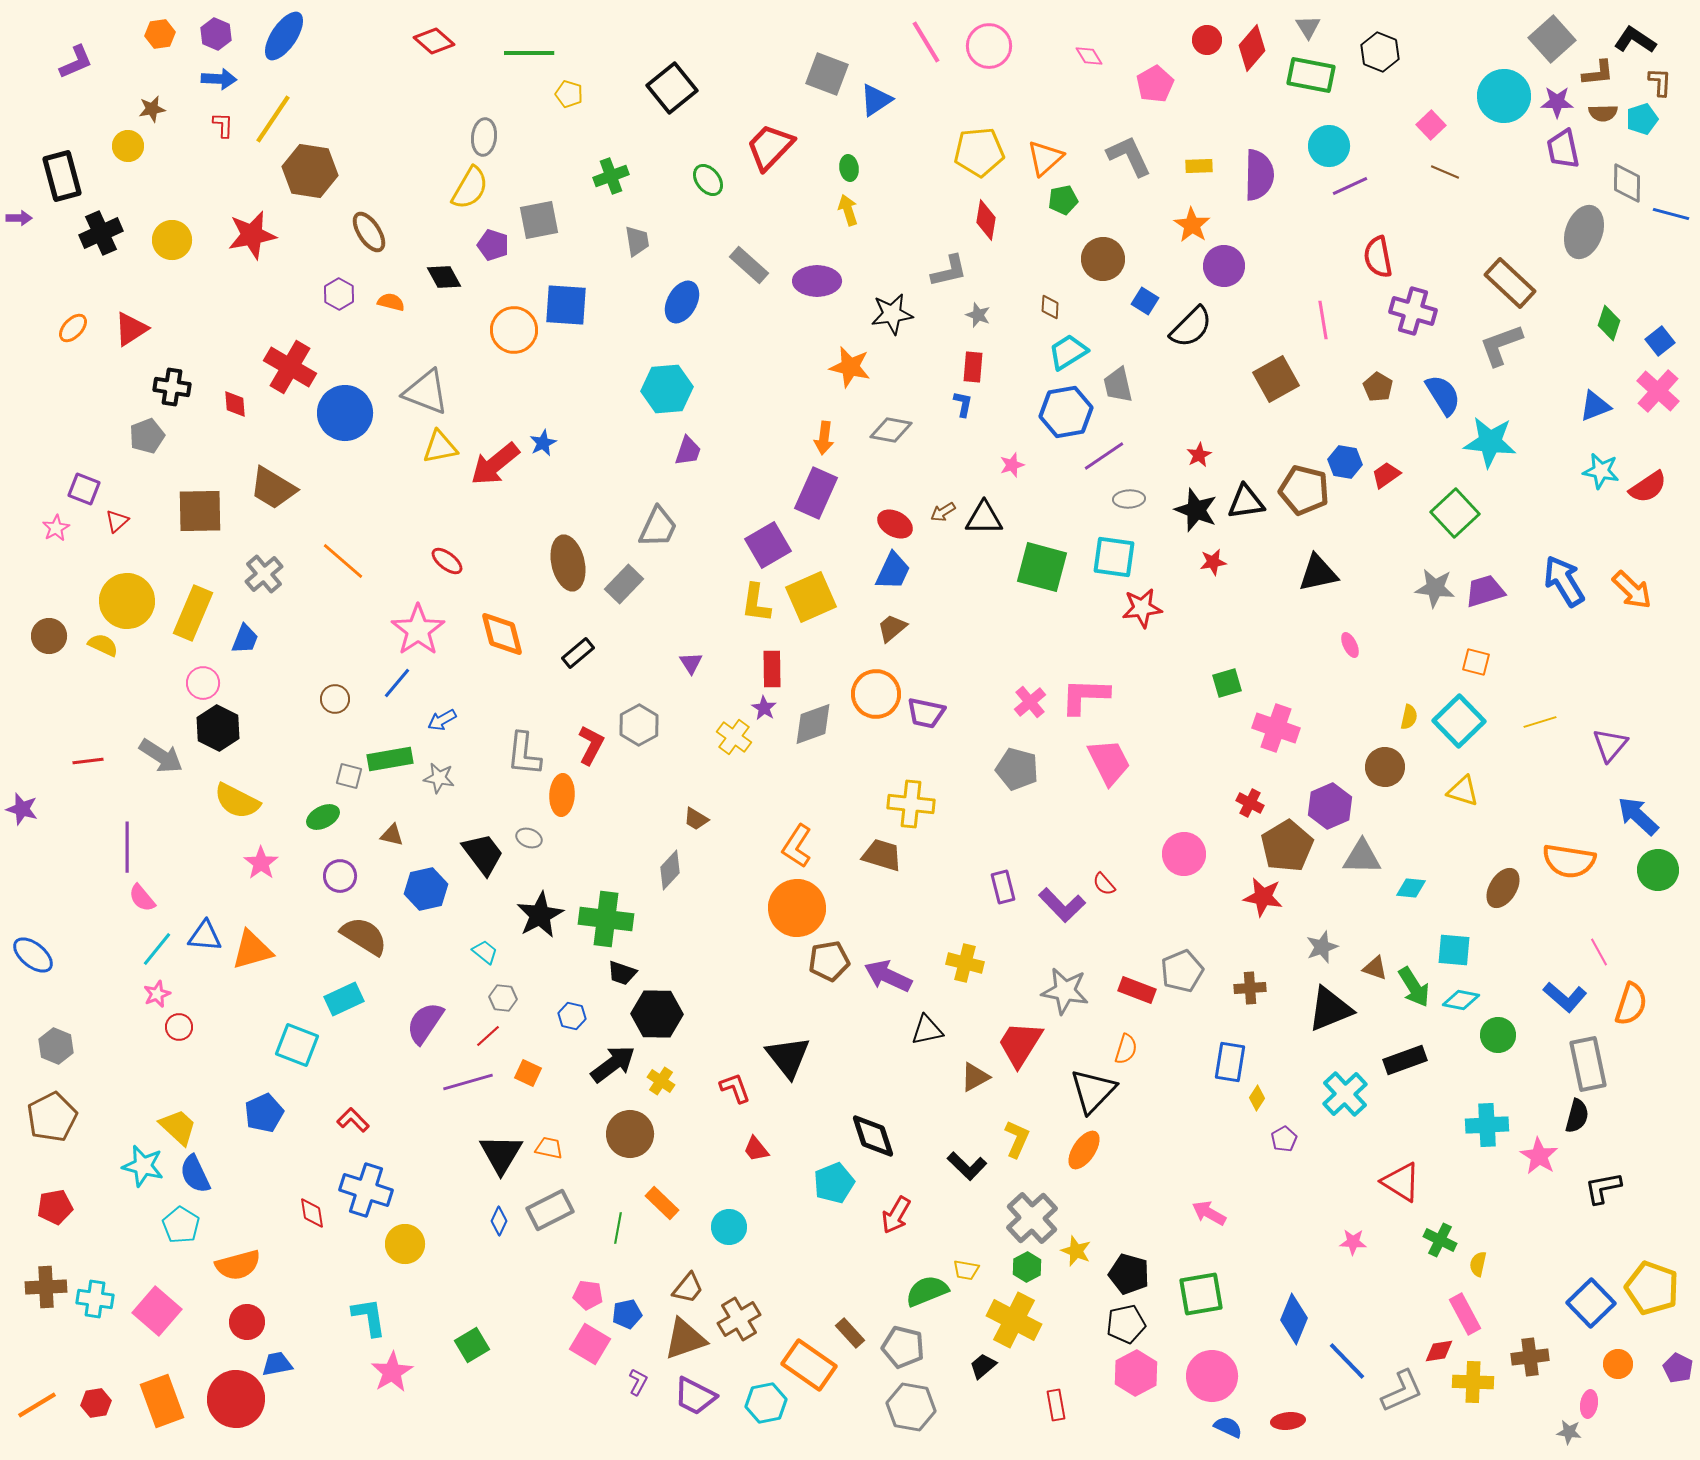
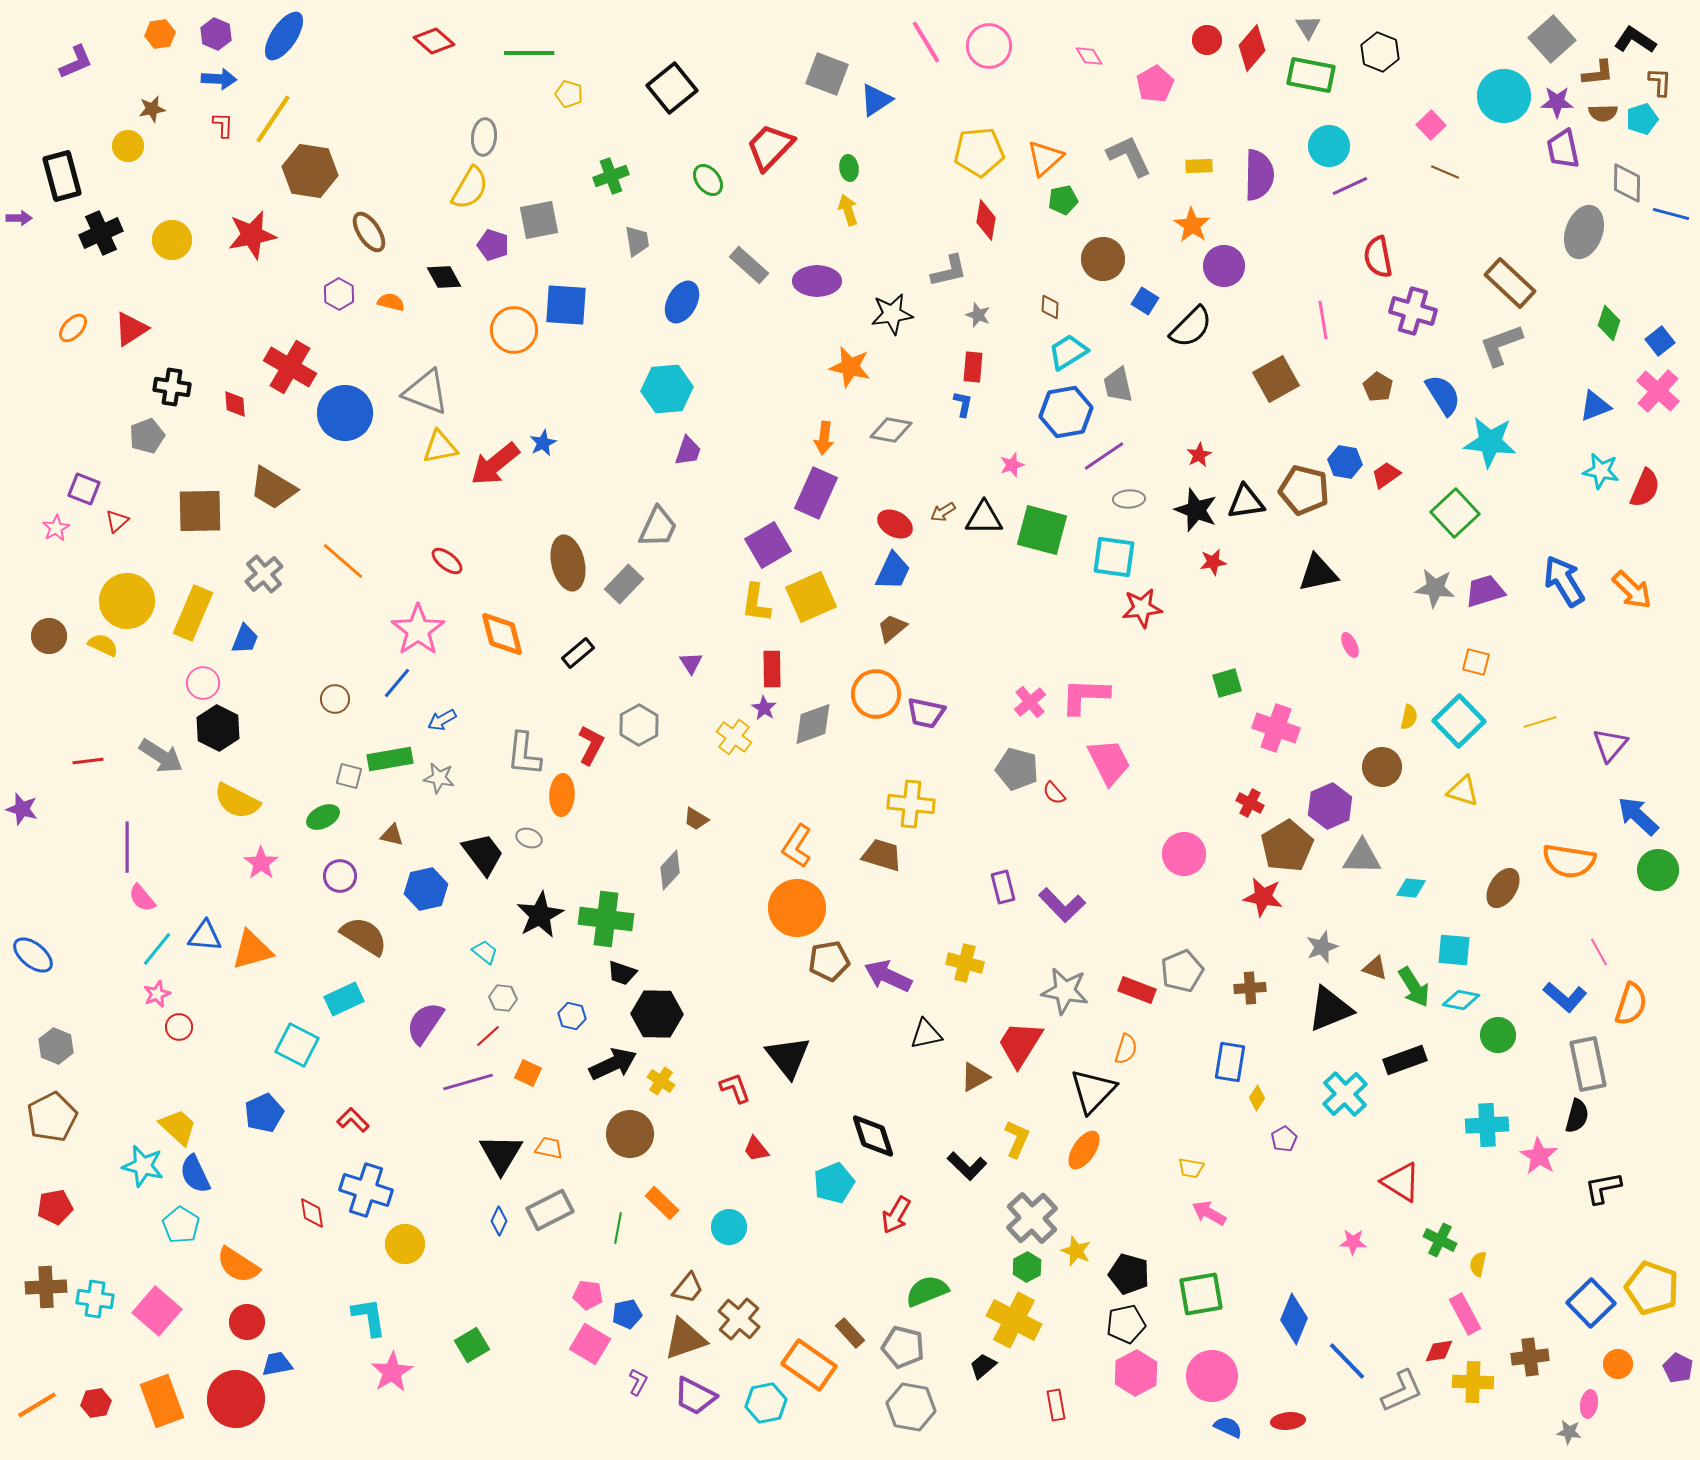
red semicircle at (1648, 487): moved 3 px left, 1 px down; rotated 33 degrees counterclockwise
green square at (1042, 567): moved 37 px up
brown circle at (1385, 767): moved 3 px left
red semicircle at (1104, 884): moved 50 px left, 91 px up
black triangle at (927, 1030): moved 1 px left, 4 px down
cyan square at (297, 1045): rotated 6 degrees clockwise
black arrow at (613, 1064): rotated 12 degrees clockwise
orange semicircle at (238, 1265): rotated 48 degrees clockwise
yellow trapezoid at (966, 1270): moved 225 px right, 102 px up
brown cross at (739, 1319): rotated 18 degrees counterclockwise
